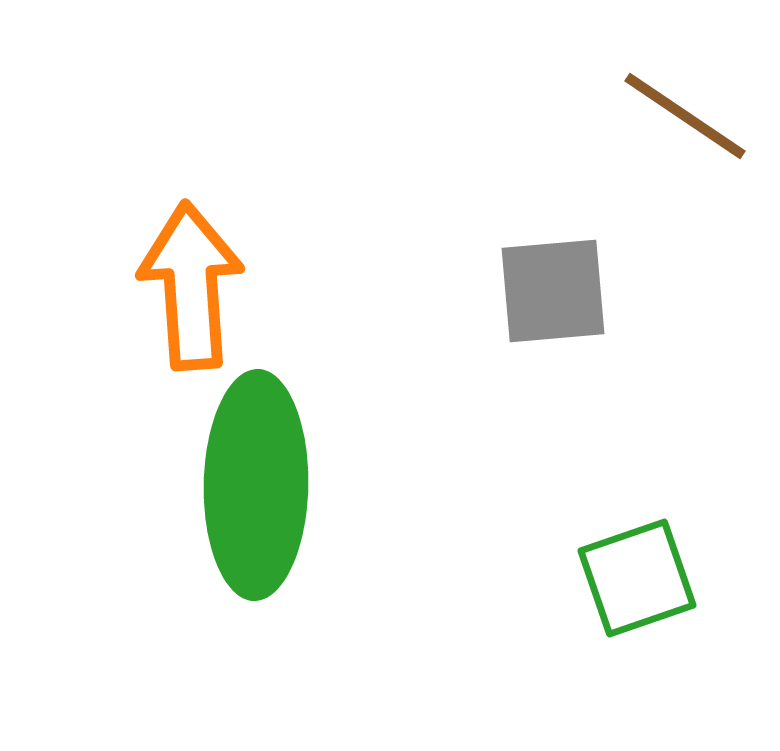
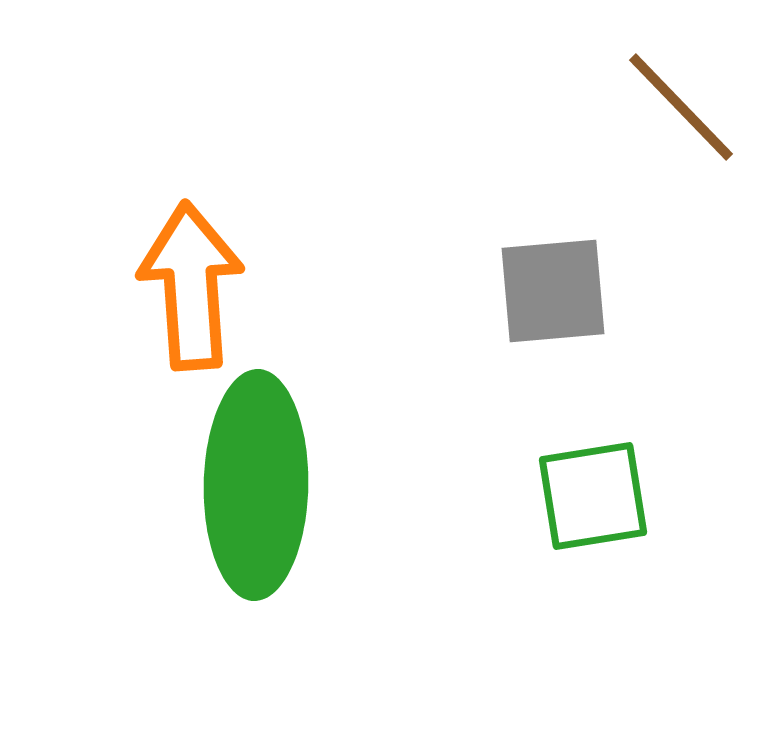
brown line: moved 4 px left, 9 px up; rotated 12 degrees clockwise
green square: moved 44 px left, 82 px up; rotated 10 degrees clockwise
